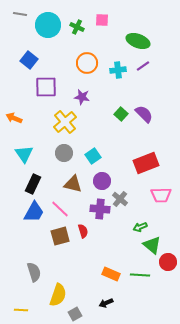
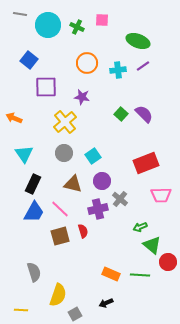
purple cross: moved 2 px left; rotated 18 degrees counterclockwise
